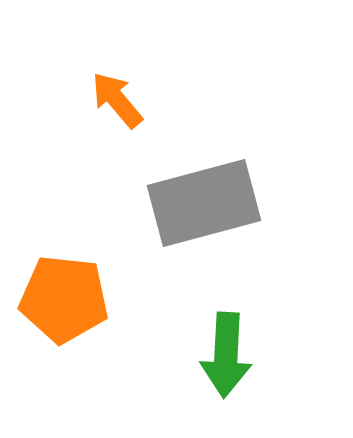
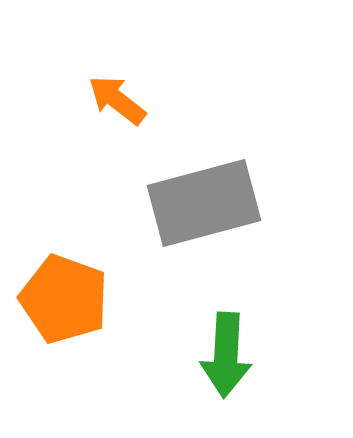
orange arrow: rotated 12 degrees counterclockwise
orange pentagon: rotated 14 degrees clockwise
